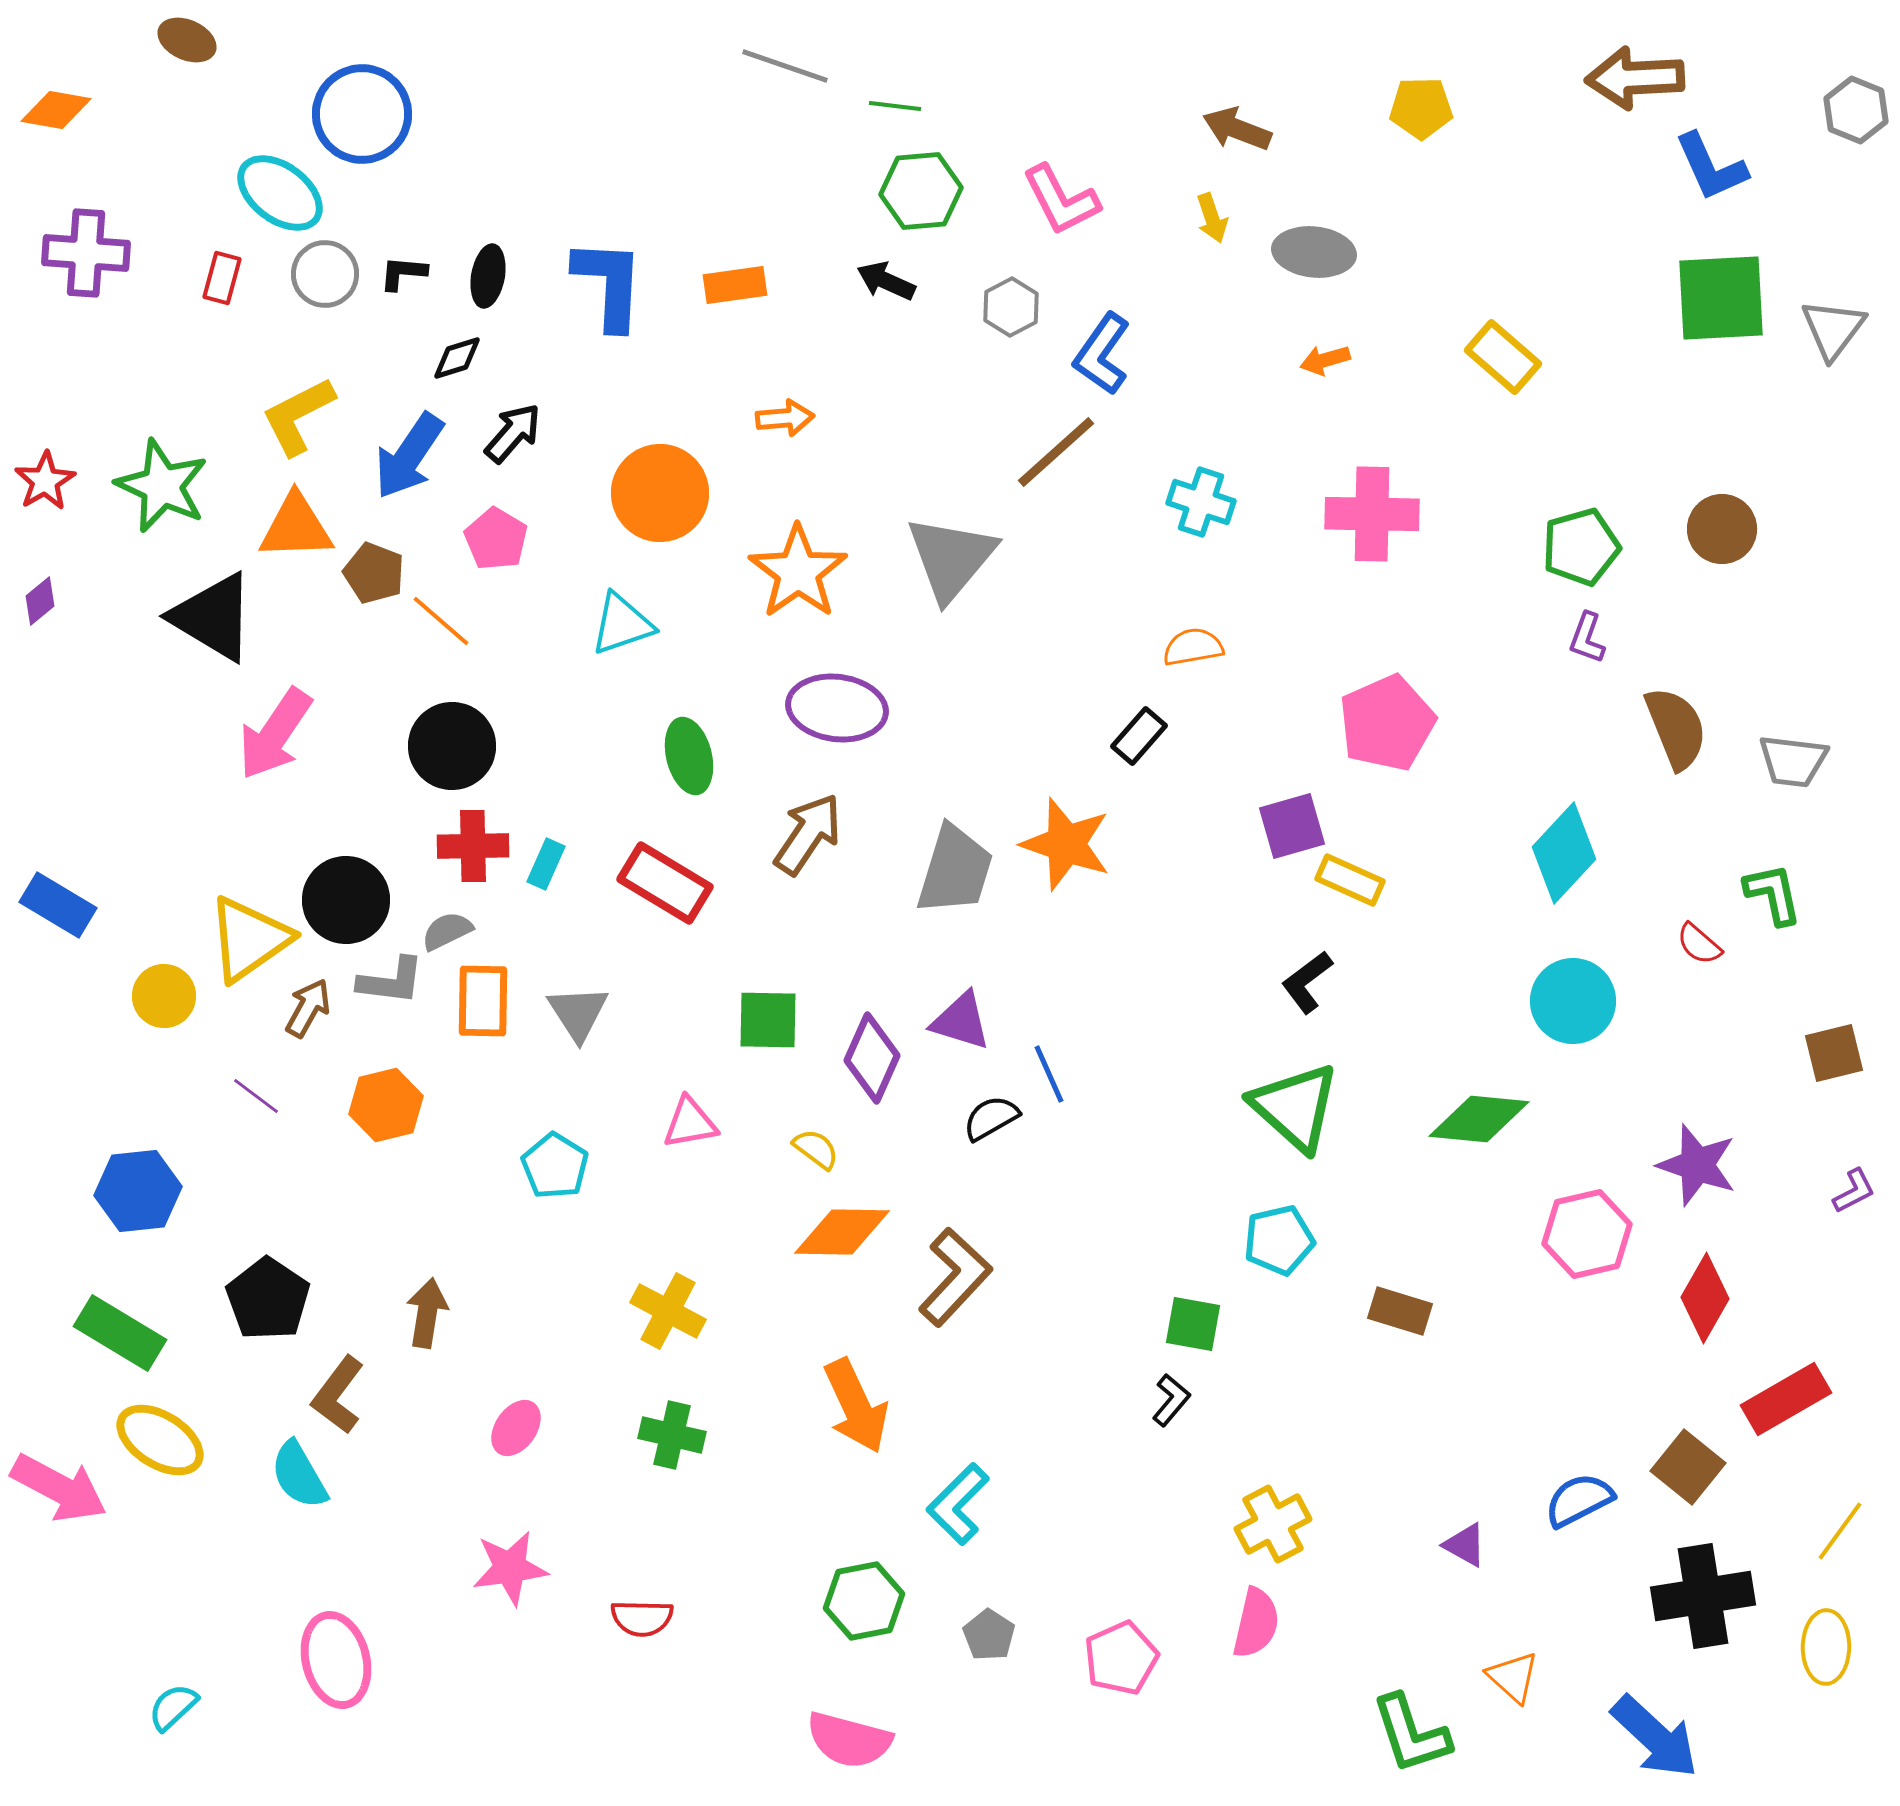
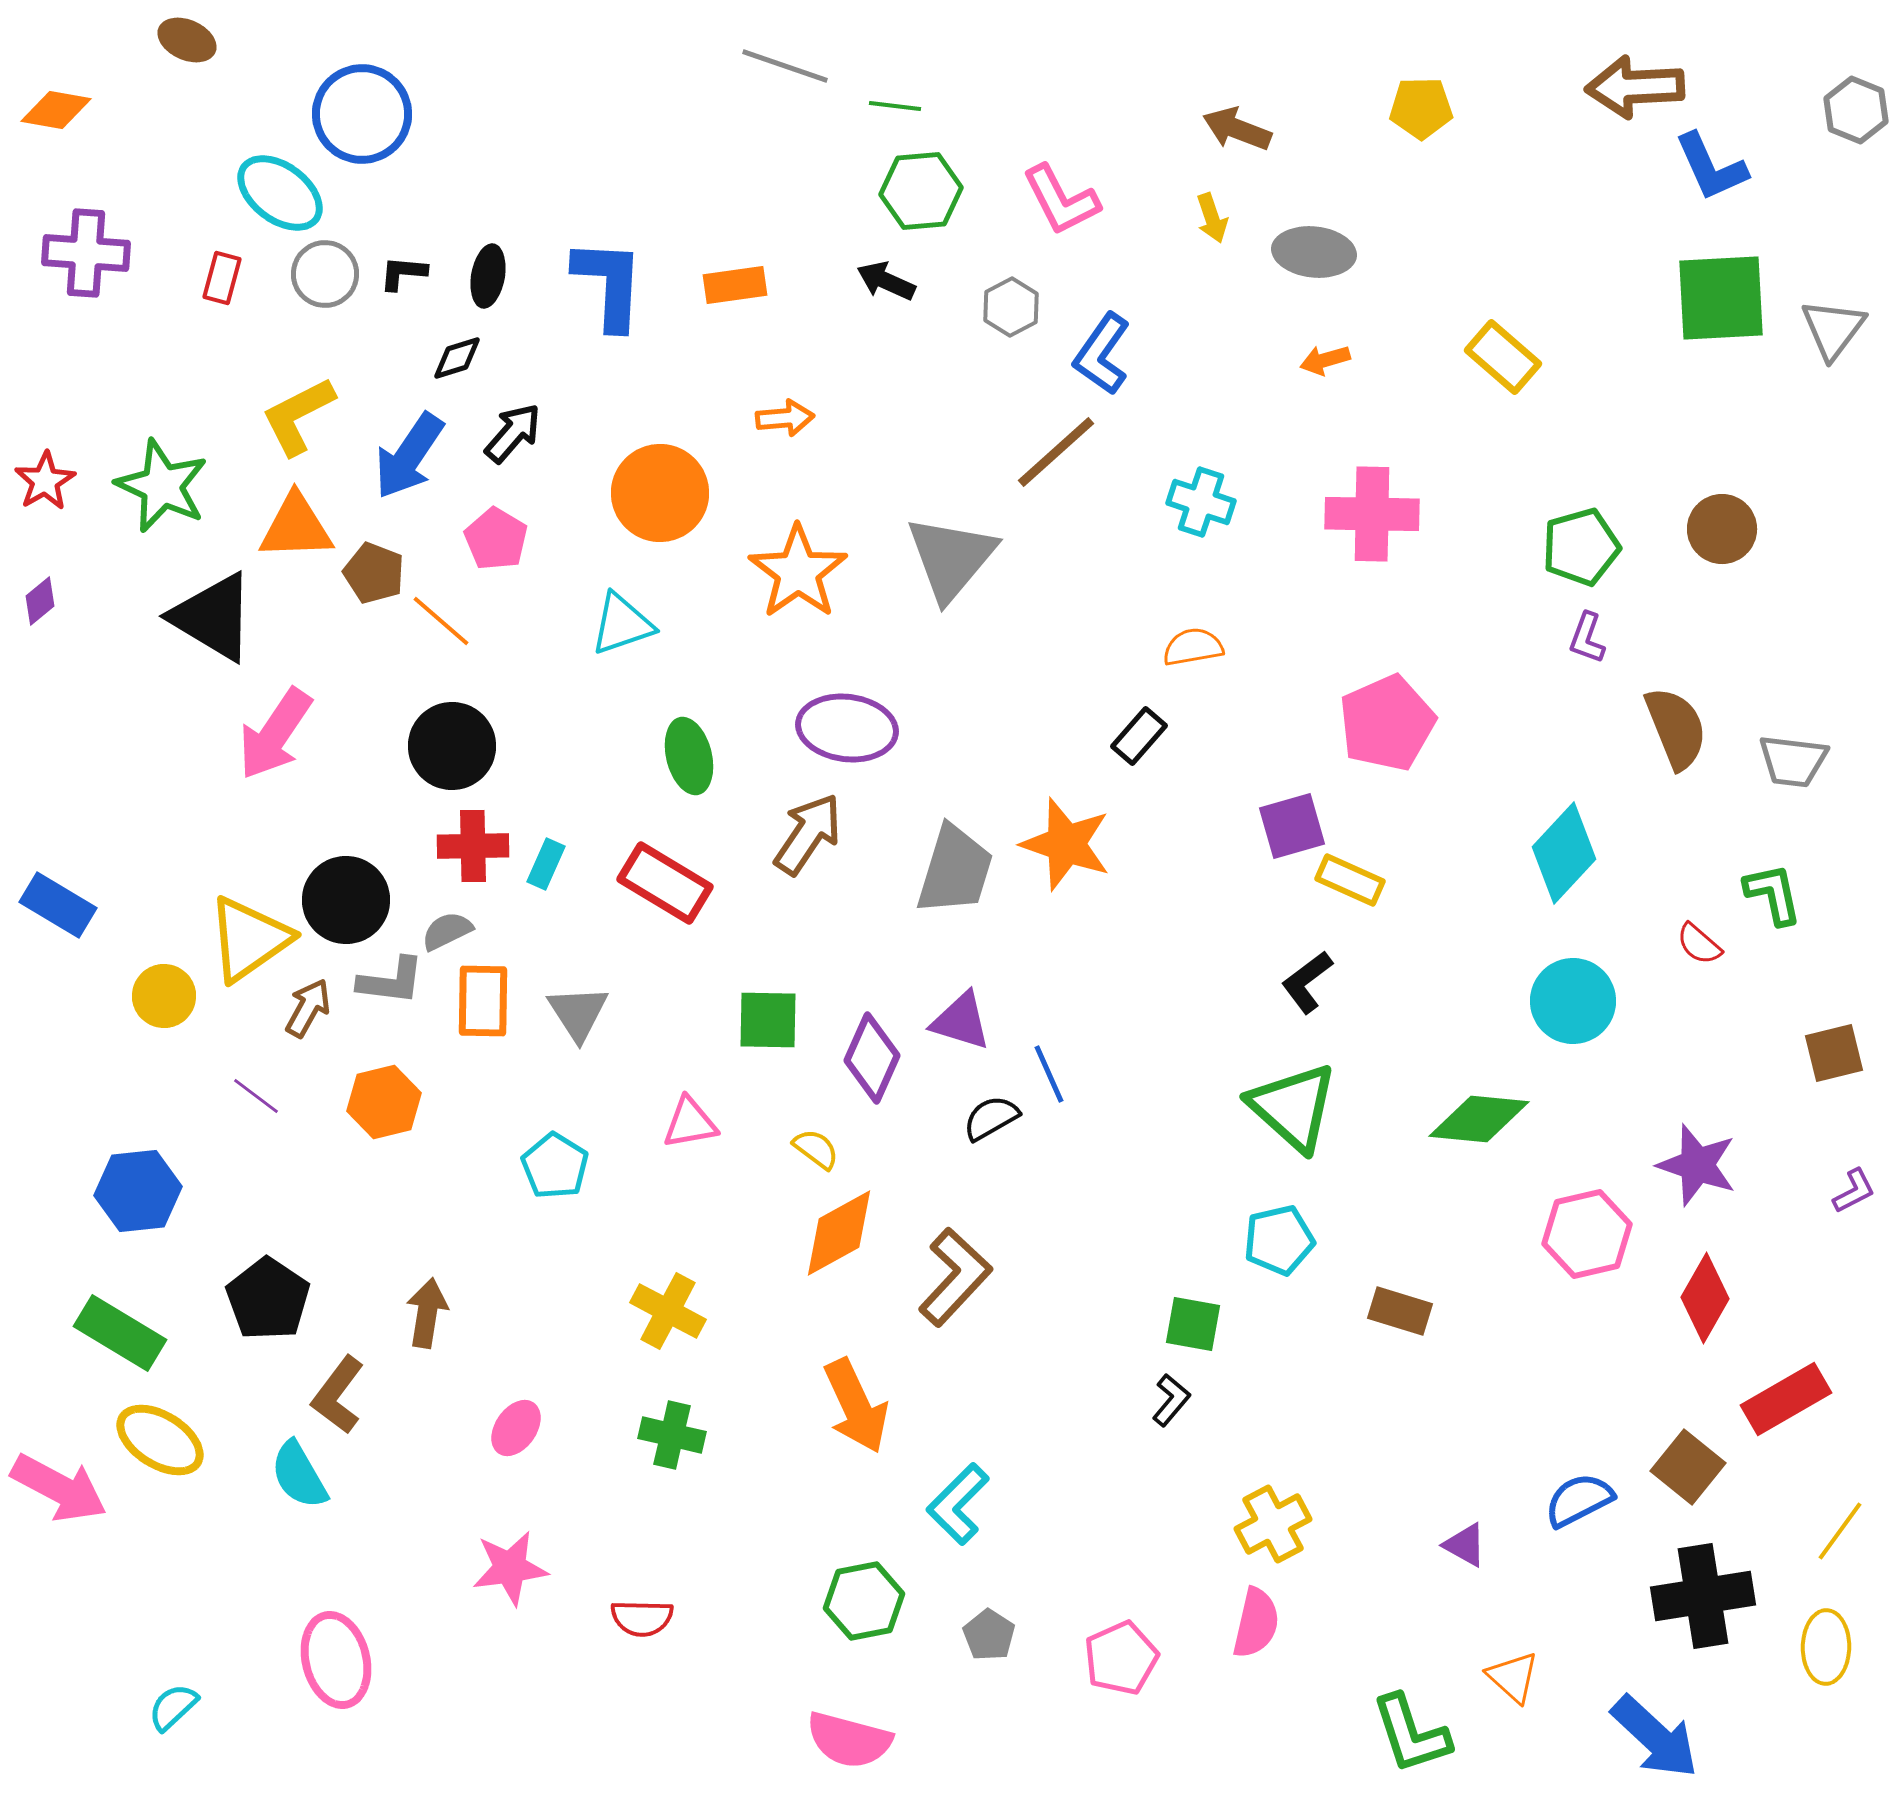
brown arrow at (1635, 78): moved 9 px down
purple ellipse at (837, 708): moved 10 px right, 20 px down
orange hexagon at (386, 1105): moved 2 px left, 3 px up
green triangle at (1295, 1107): moved 2 px left
orange diamond at (842, 1232): moved 3 px left, 1 px down; rotated 30 degrees counterclockwise
